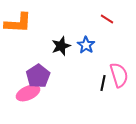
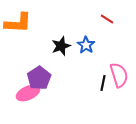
purple pentagon: moved 1 px right, 2 px down
